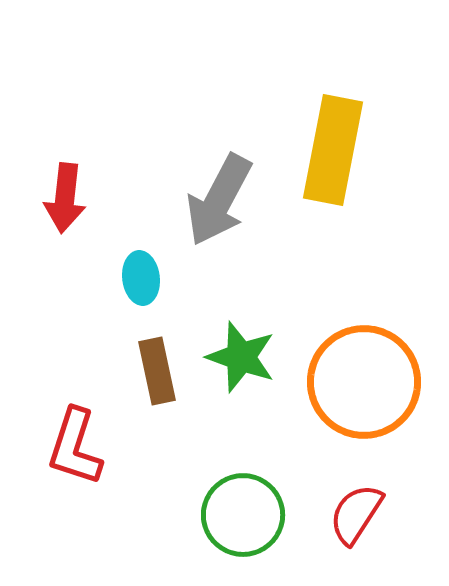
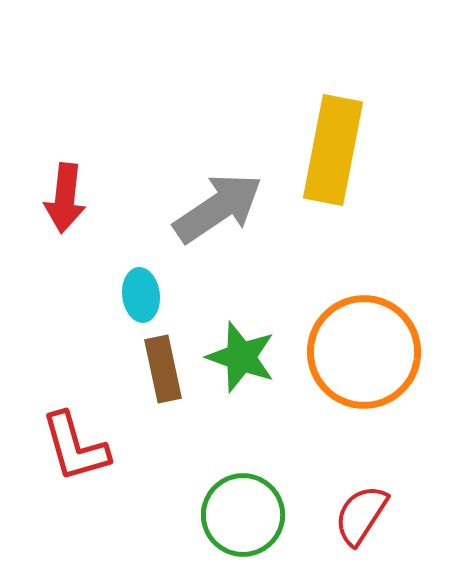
gray arrow: moved 1 px left, 8 px down; rotated 152 degrees counterclockwise
cyan ellipse: moved 17 px down
brown rectangle: moved 6 px right, 2 px up
orange circle: moved 30 px up
red L-shape: rotated 34 degrees counterclockwise
red semicircle: moved 5 px right, 1 px down
